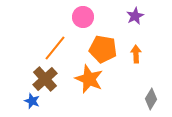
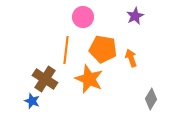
orange line: moved 11 px right, 2 px down; rotated 32 degrees counterclockwise
orange arrow: moved 5 px left, 4 px down; rotated 18 degrees counterclockwise
brown cross: rotated 15 degrees counterclockwise
